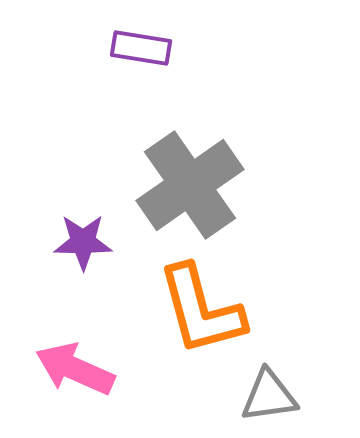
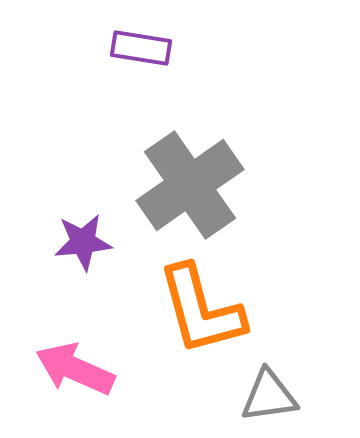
purple star: rotated 6 degrees counterclockwise
